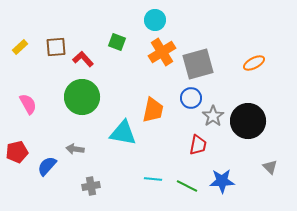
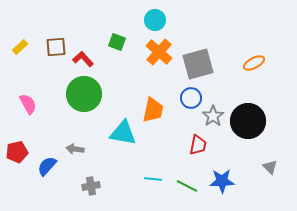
orange cross: moved 3 px left; rotated 16 degrees counterclockwise
green circle: moved 2 px right, 3 px up
